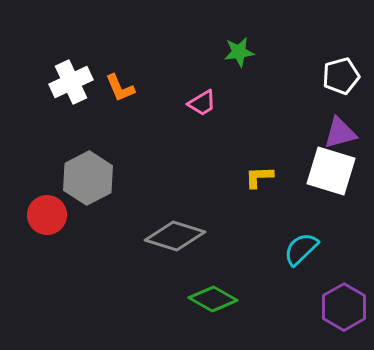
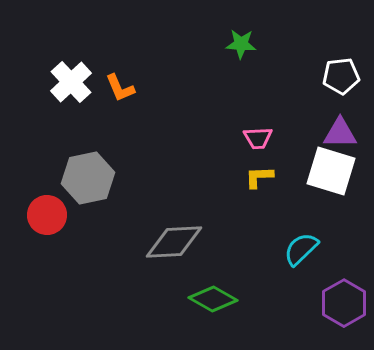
green star: moved 2 px right, 8 px up; rotated 12 degrees clockwise
white pentagon: rotated 9 degrees clockwise
white cross: rotated 18 degrees counterclockwise
pink trapezoid: moved 56 px right, 35 px down; rotated 28 degrees clockwise
purple triangle: rotated 15 degrees clockwise
gray hexagon: rotated 15 degrees clockwise
gray diamond: moved 1 px left, 6 px down; rotated 20 degrees counterclockwise
purple hexagon: moved 4 px up
